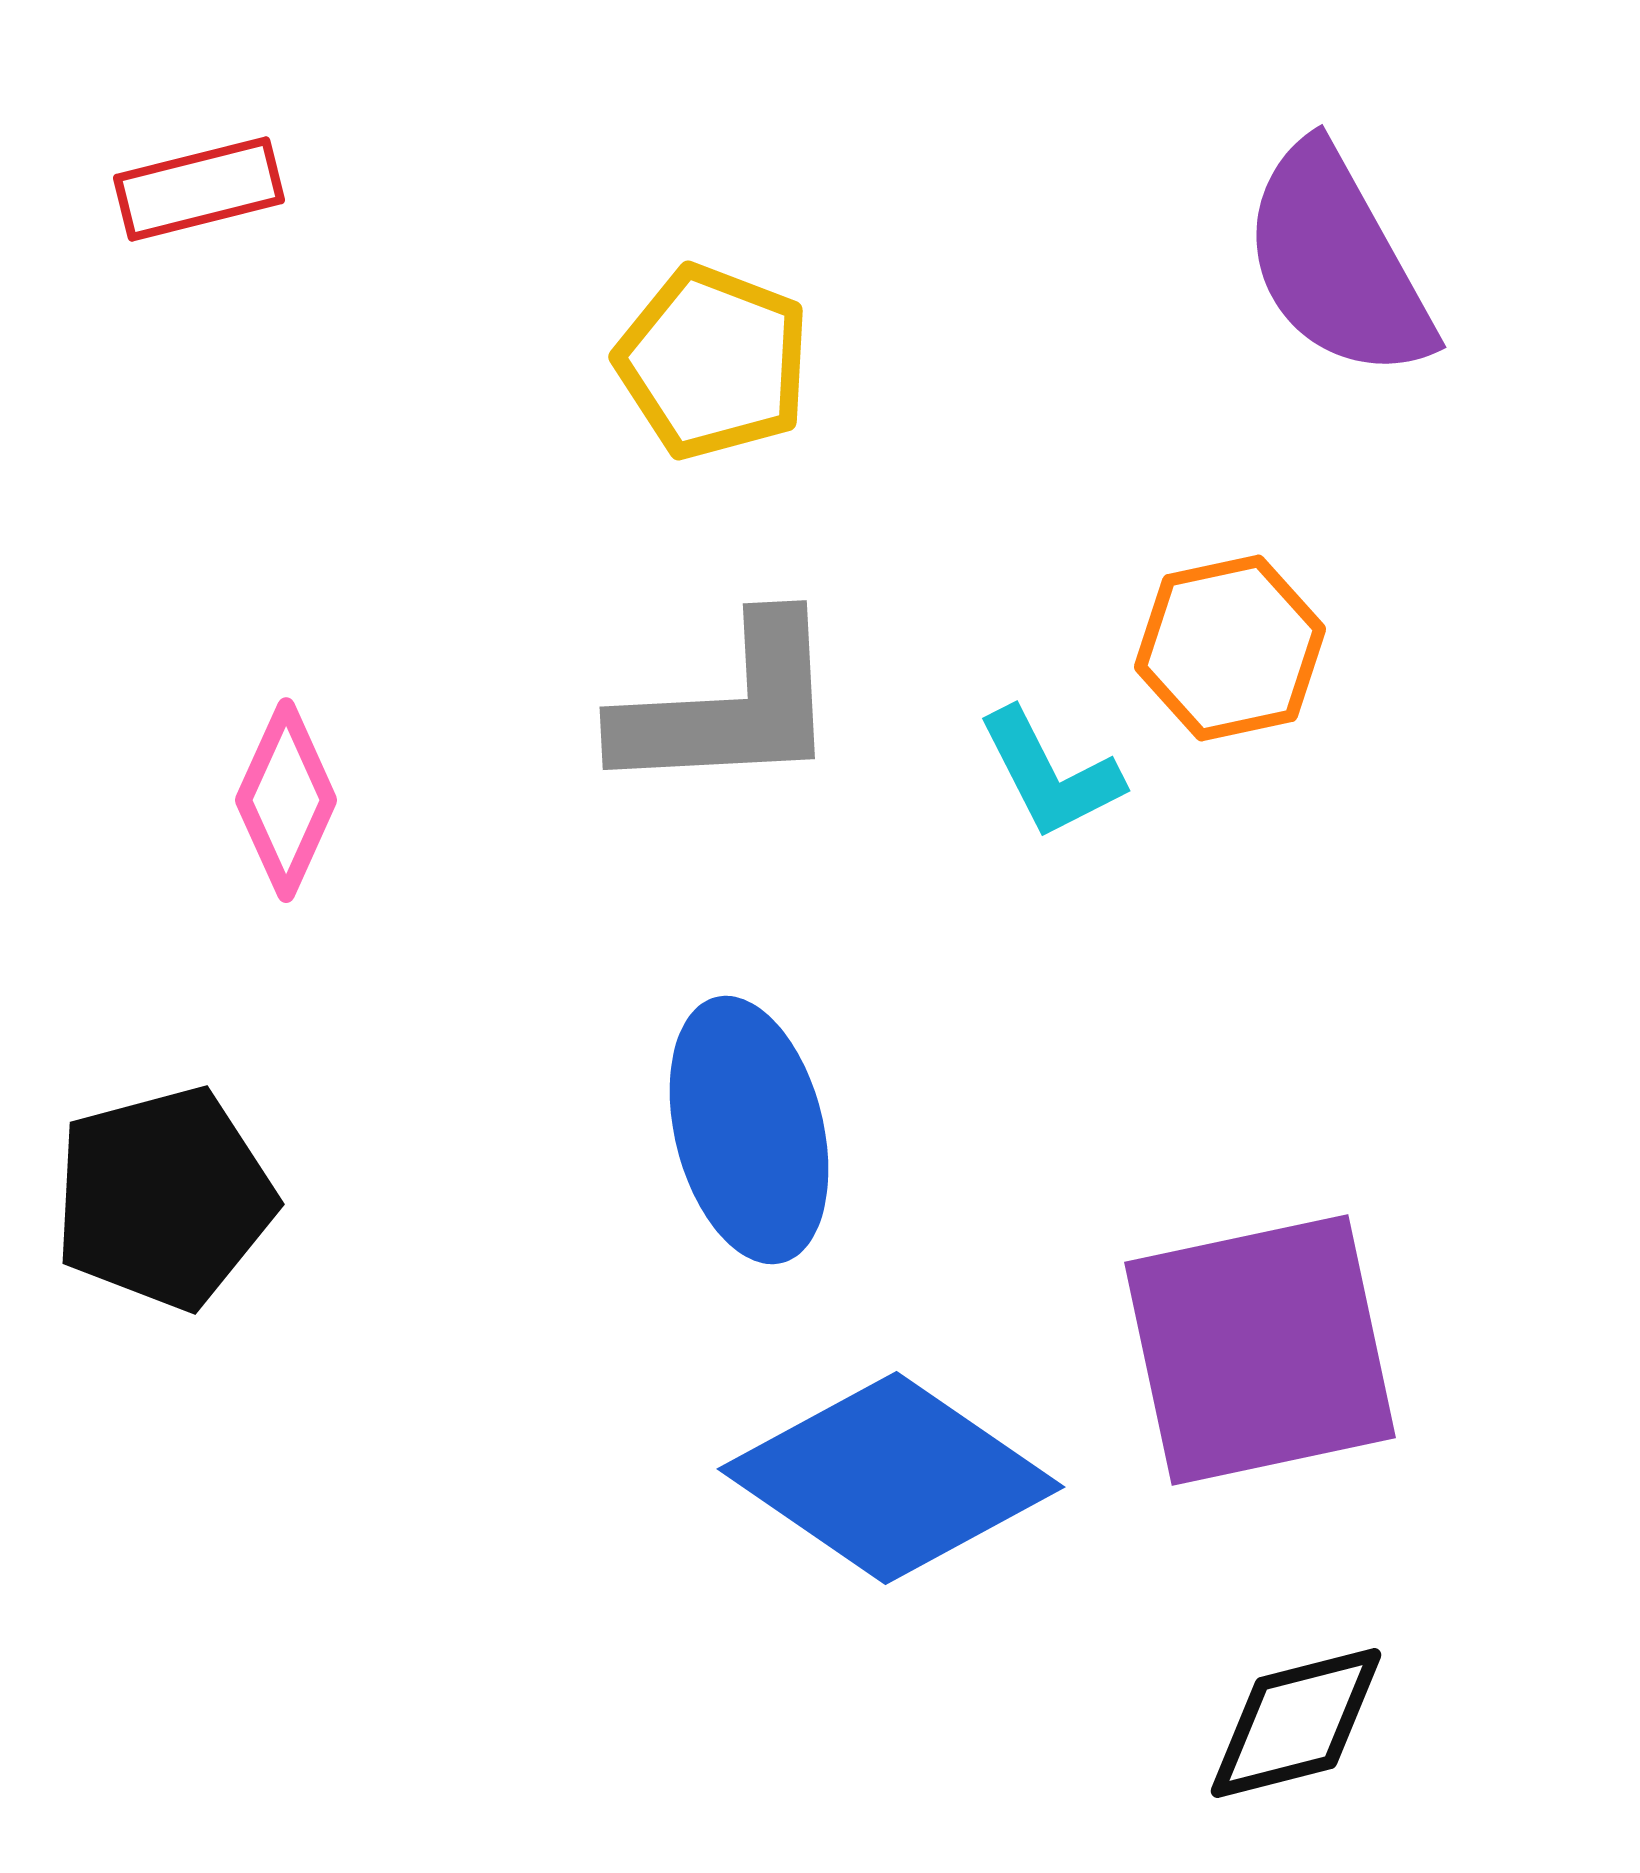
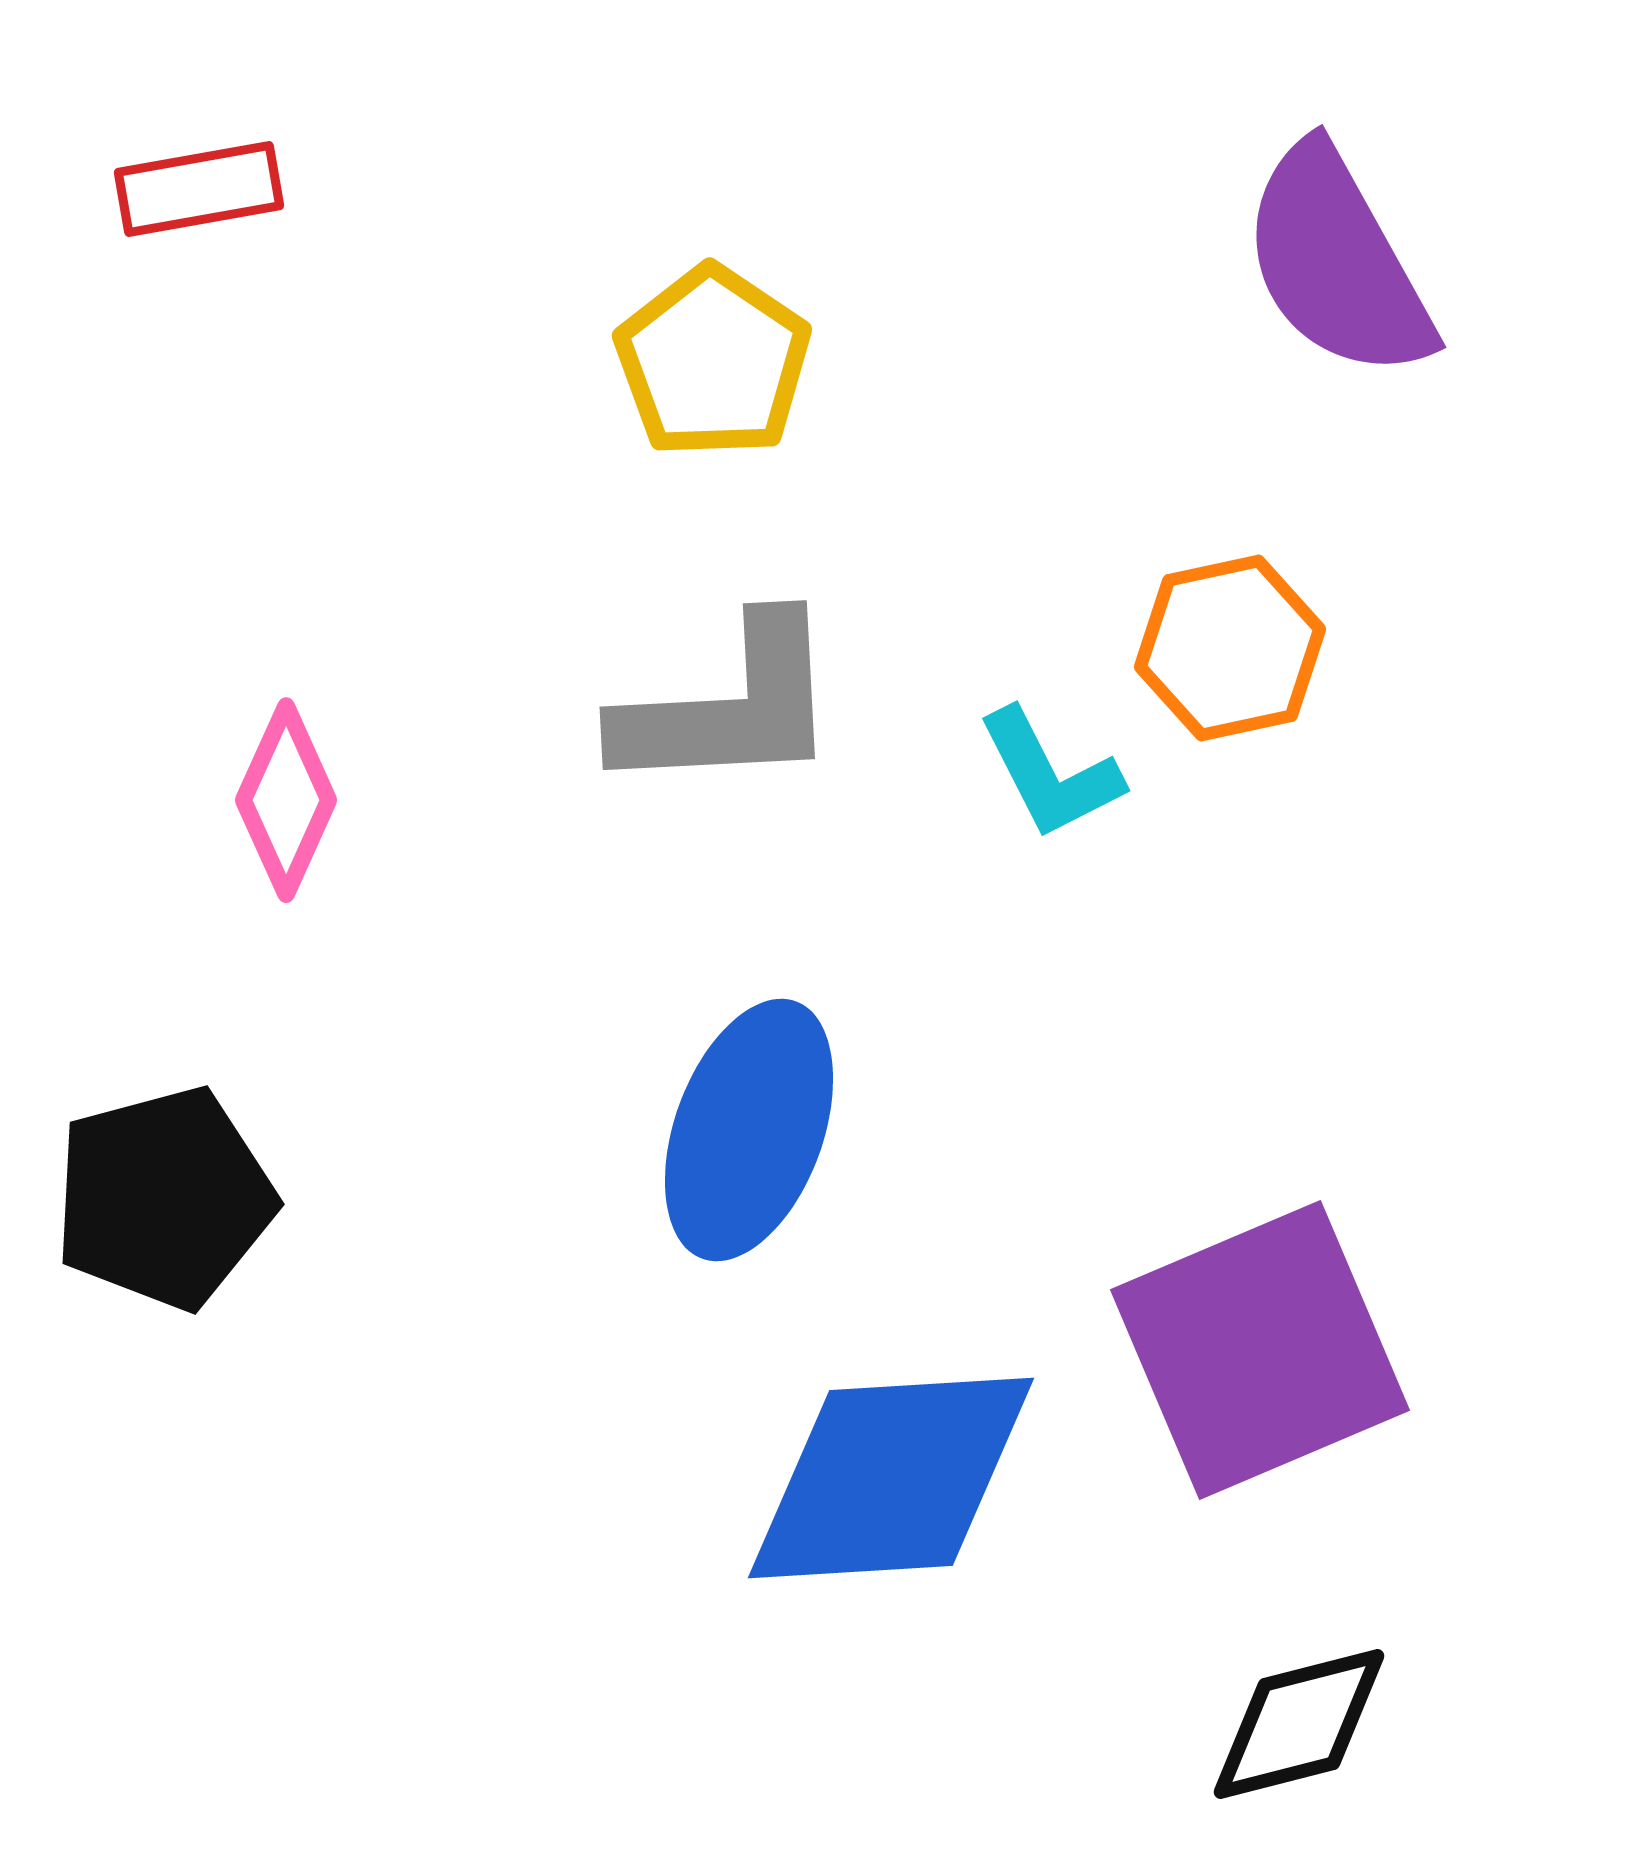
red rectangle: rotated 4 degrees clockwise
yellow pentagon: rotated 13 degrees clockwise
blue ellipse: rotated 34 degrees clockwise
purple square: rotated 11 degrees counterclockwise
blue diamond: rotated 38 degrees counterclockwise
black diamond: moved 3 px right, 1 px down
